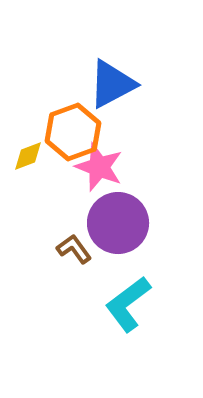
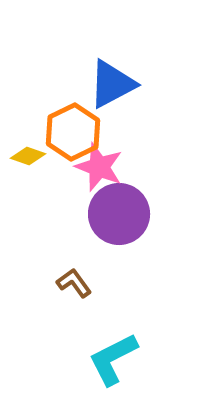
orange hexagon: rotated 6 degrees counterclockwise
yellow diamond: rotated 40 degrees clockwise
purple circle: moved 1 px right, 9 px up
brown L-shape: moved 34 px down
cyan L-shape: moved 15 px left, 55 px down; rotated 10 degrees clockwise
